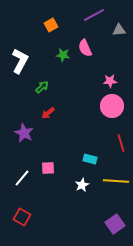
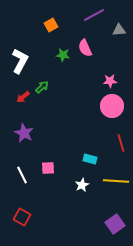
red arrow: moved 25 px left, 16 px up
white line: moved 3 px up; rotated 66 degrees counterclockwise
